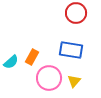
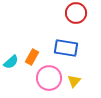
blue rectangle: moved 5 px left, 2 px up
